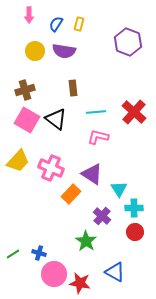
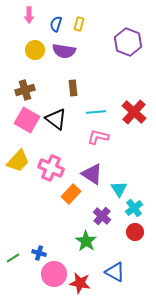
blue semicircle: rotated 14 degrees counterclockwise
yellow circle: moved 1 px up
cyan cross: rotated 36 degrees counterclockwise
green line: moved 4 px down
